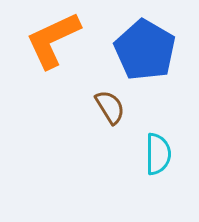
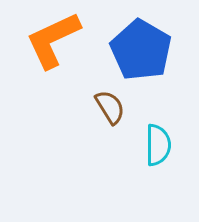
blue pentagon: moved 4 px left
cyan semicircle: moved 9 px up
